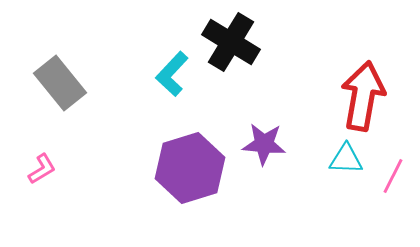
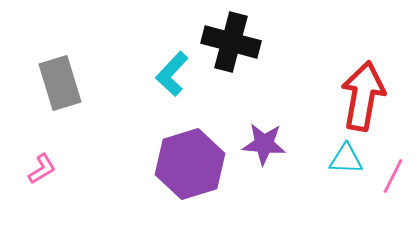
black cross: rotated 16 degrees counterclockwise
gray rectangle: rotated 22 degrees clockwise
purple hexagon: moved 4 px up
